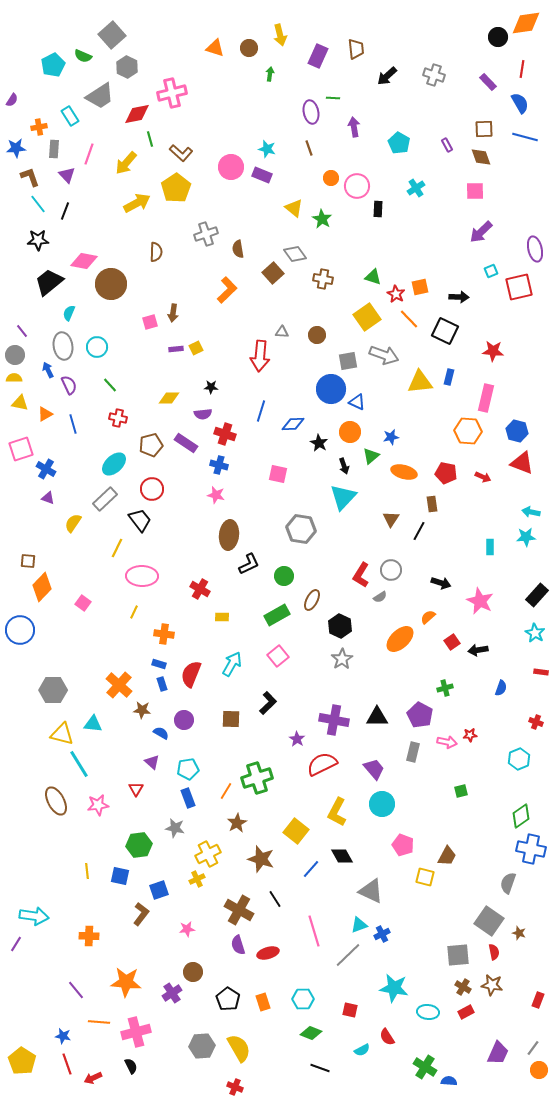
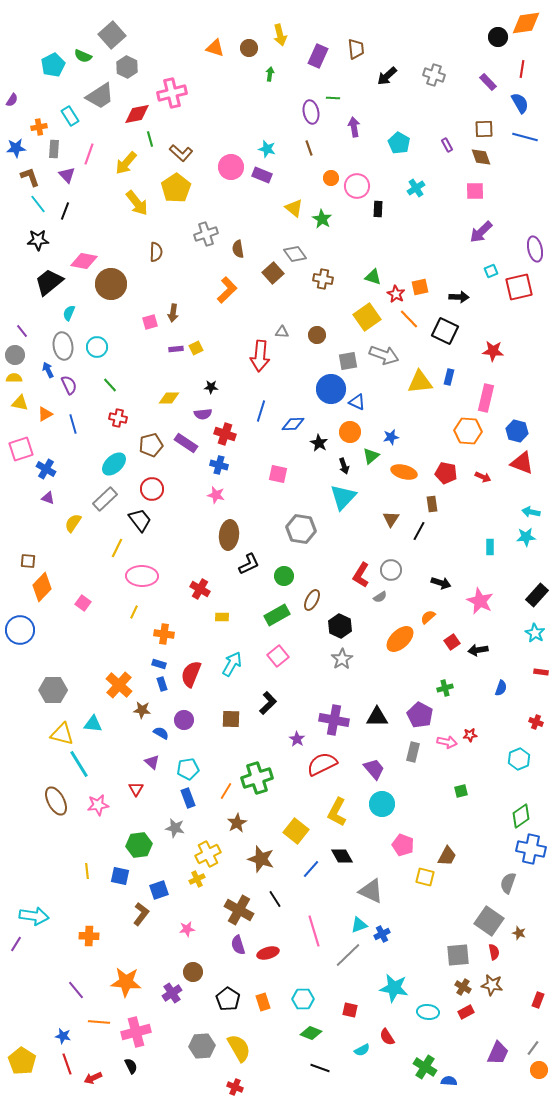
yellow arrow at (137, 203): rotated 80 degrees clockwise
